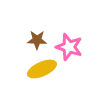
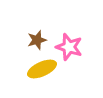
brown star: rotated 18 degrees counterclockwise
